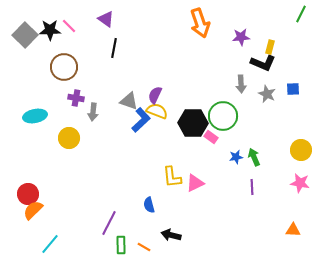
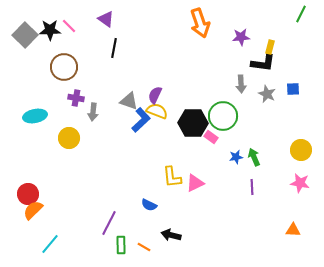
black L-shape at (263, 63): rotated 15 degrees counterclockwise
blue semicircle at (149, 205): rotated 49 degrees counterclockwise
